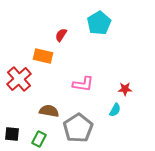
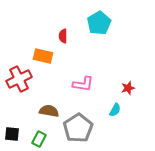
red semicircle: moved 2 px right, 1 px down; rotated 32 degrees counterclockwise
red cross: rotated 15 degrees clockwise
red star: moved 3 px right, 1 px up; rotated 16 degrees counterclockwise
